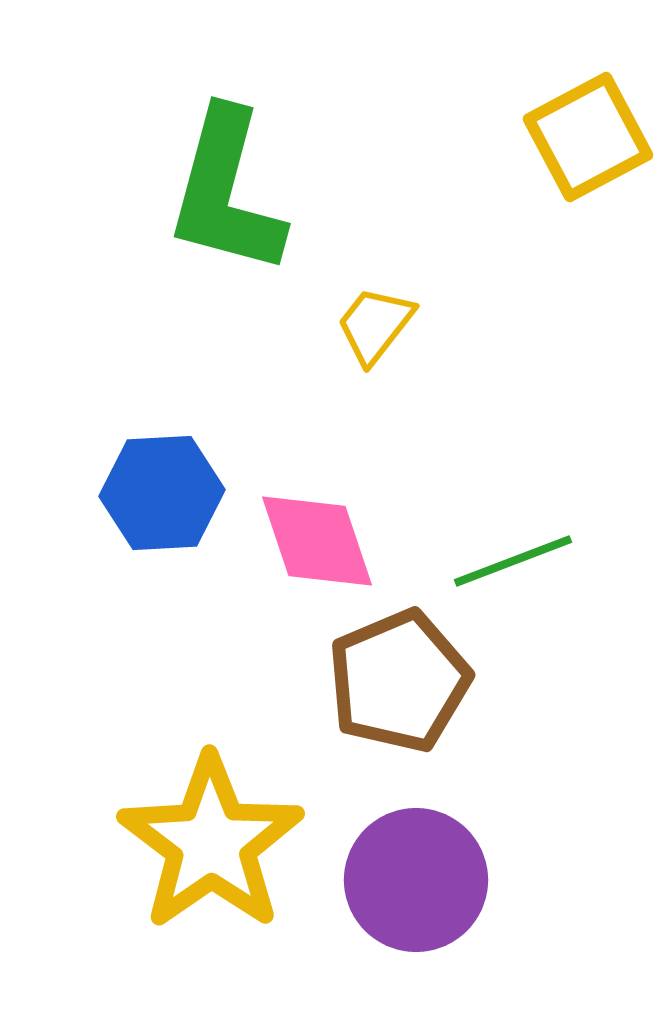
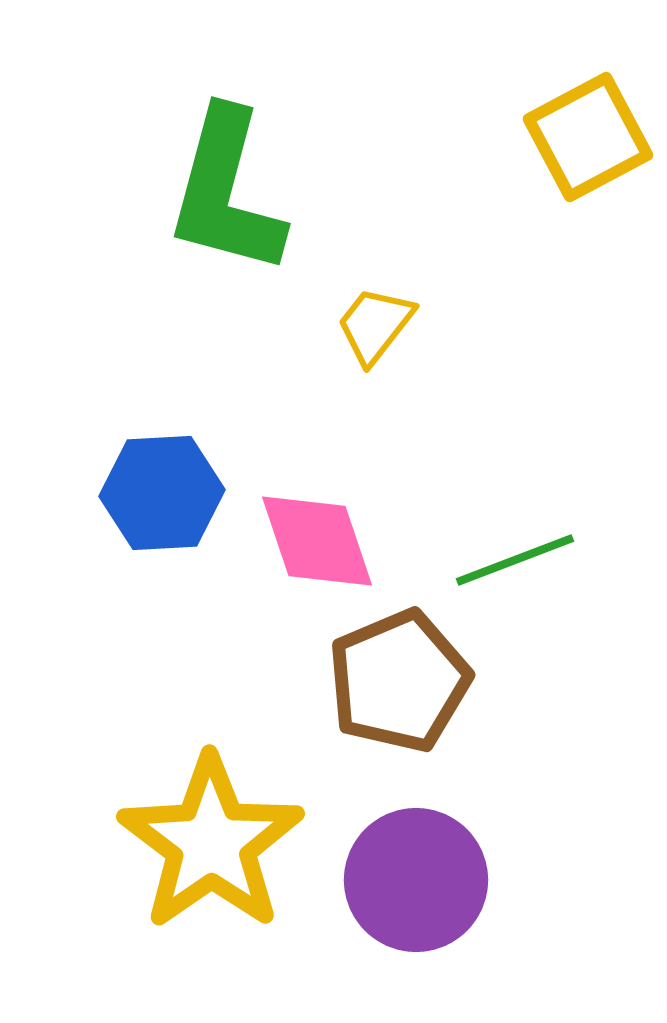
green line: moved 2 px right, 1 px up
